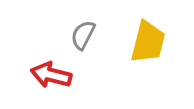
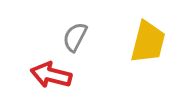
gray semicircle: moved 8 px left, 2 px down
